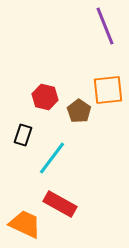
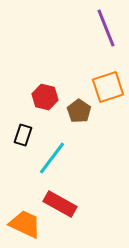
purple line: moved 1 px right, 2 px down
orange square: moved 3 px up; rotated 12 degrees counterclockwise
